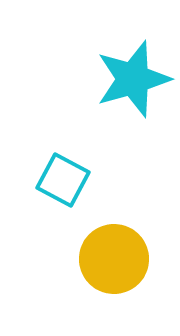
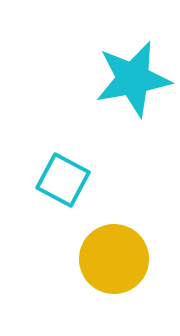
cyan star: rotated 6 degrees clockwise
